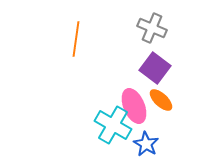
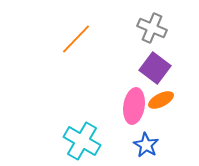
orange line: rotated 36 degrees clockwise
orange ellipse: rotated 70 degrees counterclockwise
pink ellipse: rotated 32 degrees clockwise
cyan cross: moved 31 px left, 16 px down
blue star: moved 1 px down
